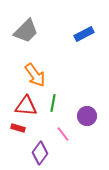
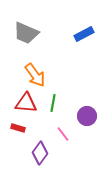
gray trapezoid: moved 2 px down; rotated 68 degrees clockwise
red triangle: moved 3 px up
